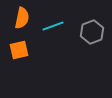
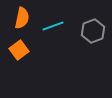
gray hexagon: moved 1 px right, 1 px up
orange square: rotated 24 degrees counterclockwise
